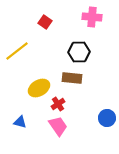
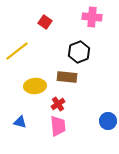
black hexagon: rotated 20 degrees counterclockwise
brown rectangle: moved 5 px left, 1 px up
yellow ellipse: moved 4 px left, 2 px up; rotated 25 degrees clockwise
blue circle: moved 1 px right, 3 px down
pink trapezoid: rotated 30 degrees clockwise
